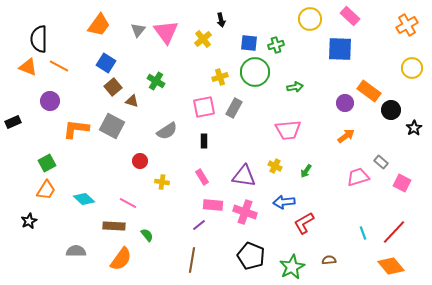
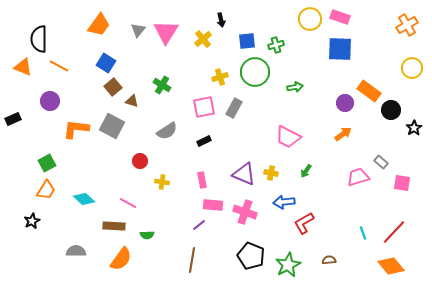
pink rectangle at (350, 16): moved 10 px left, 1 px down; rotated 24 degrees counterclockwise
pink triangle at (166, 32): rotated 8 degrees clockwise
blue square at (249, 43): moved 2 px left, 2 px up; rotated 12 degrees counterclockwise
orange triangle at (28, 67): moved 5 px left
green cross at (156, 81): moved 6 px right, 4 px down
black rectangle at (13, 122): moved 3 px up
pink trapezoid at (288, 130): moved 7 px down; rotated 32 degrees clockwise
orange arrow at (346, 136): moved 3 px left, 2 px up
black rectangle at (204, 141): rotated 64 degrees clockwise
yellow cross at (275, 166): moved 4 px left, 7 px down; rotated 16 degrees counterclockwise
purple triangle at (244, 176): moved 2 px up; rotated 15 degrees clockwise
pink rectangle at (202, 177): moved 3 px down; rotated 21 degrees clockwise
pink square at (402, 183): rotated 18 degrees counterclockwise
black star at (29, 221): moved 3 px right
green semicircle at (147, 235): rotated 128 degrees clockwise
green star at (292, 267): moved 4 px left, 2 px up
